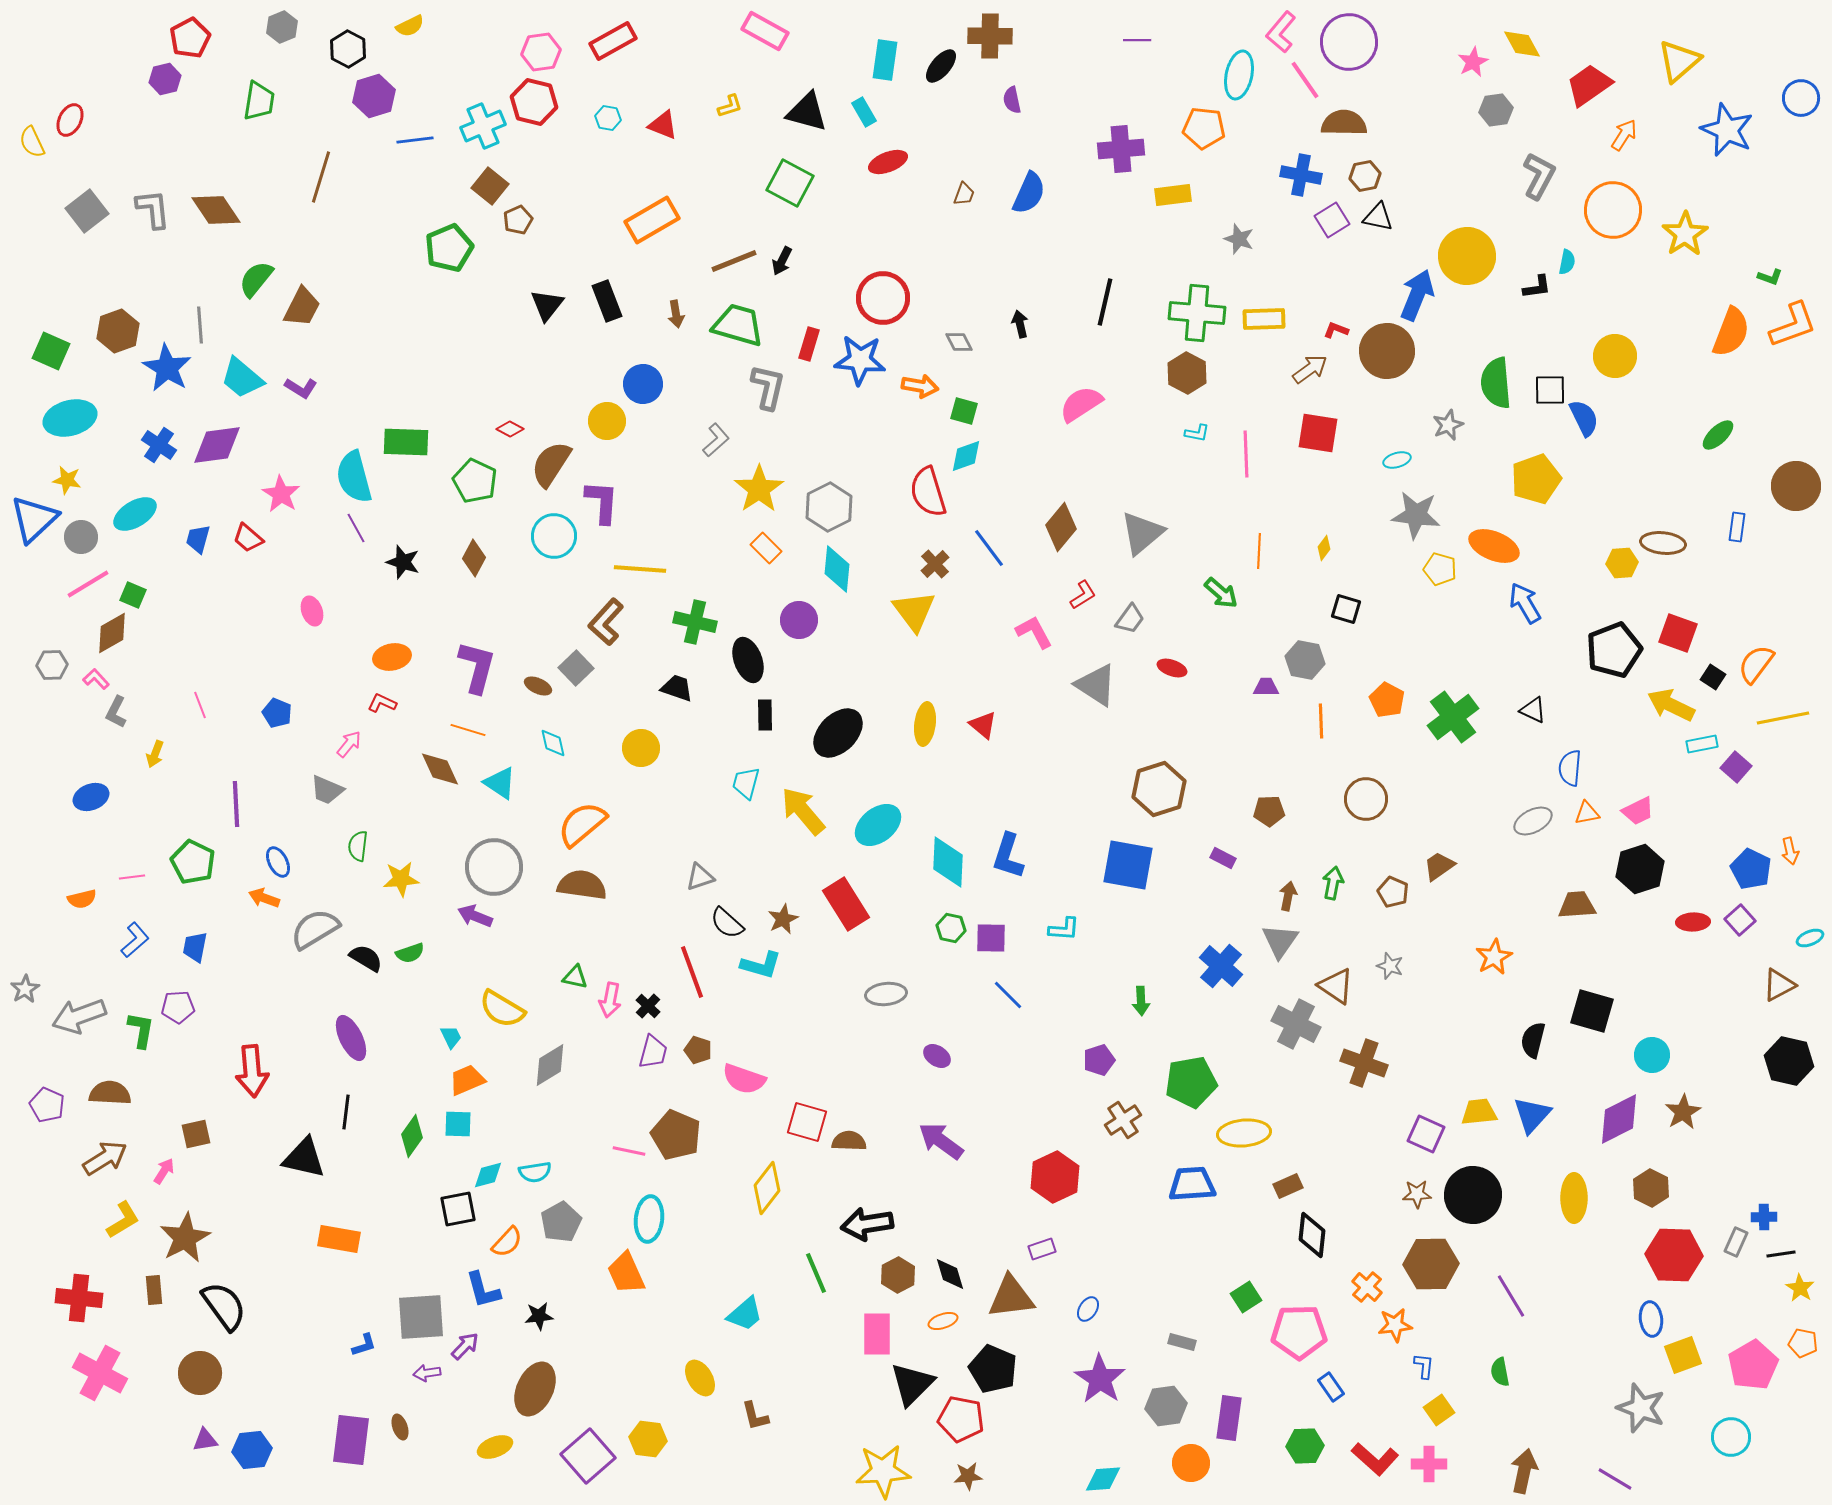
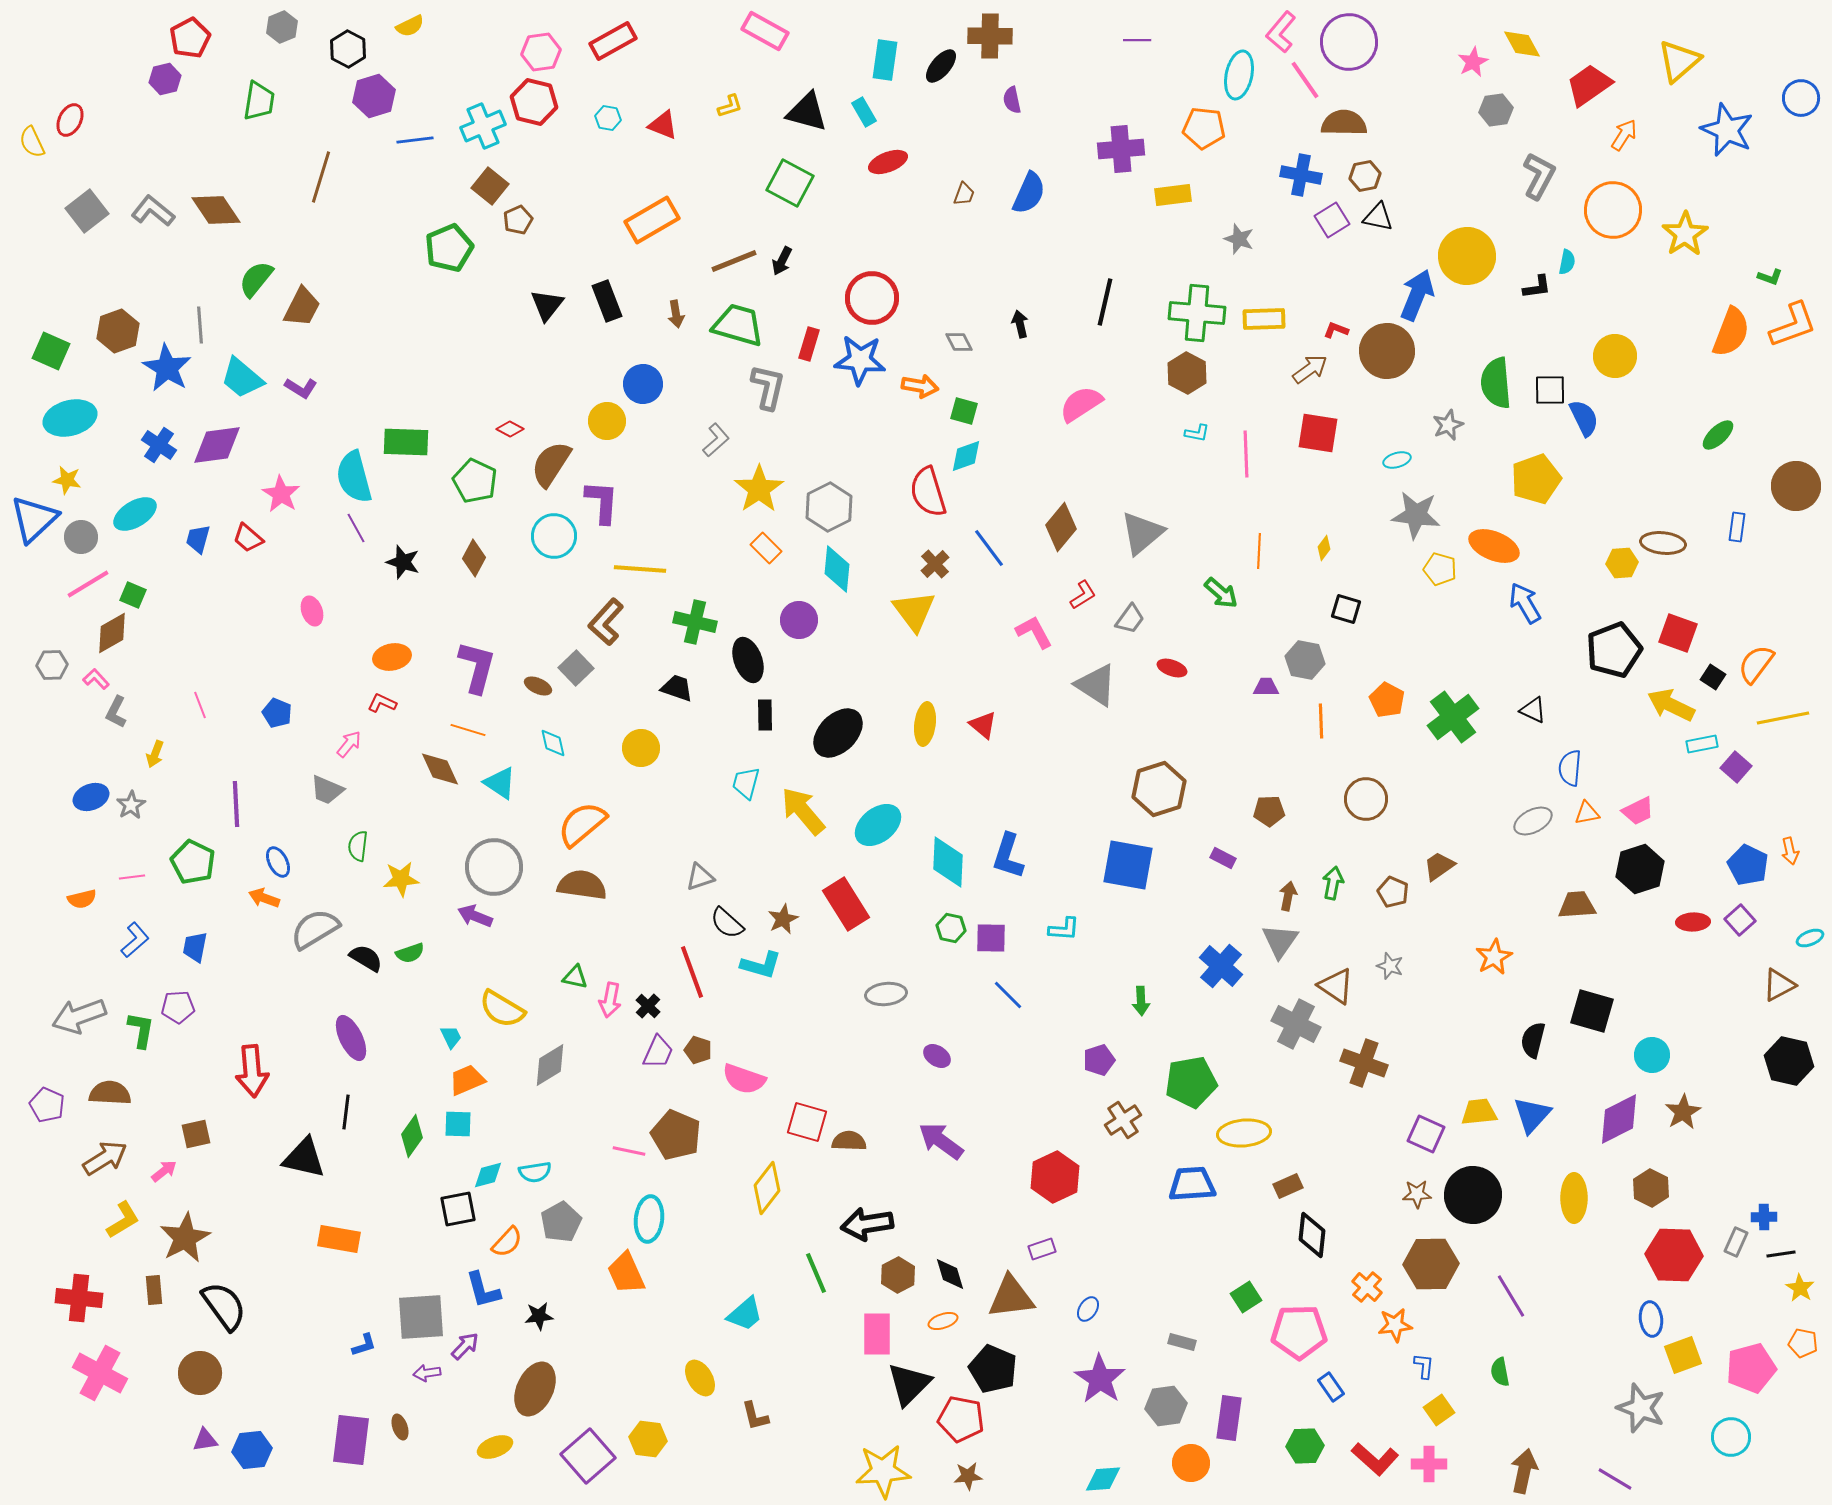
gray L-shape at (153, 209): moved 2 px down; rotated 45 degrees counterclockwise
red circle at (883, 298): moved 11 px left
blue pentagon at (1751, 869): moved 3 px left, 4 px up
gray star at (25, 989): moved 106 px right, 184 px up
purple trapezoid at (653, 1052): moved 5 px right; rotated 9 degrees clockwise
pink arrow at (164, 1171): rotated 20 degrees clockwise
pink pentagon at (1753, 1365): moved 2 px left, 3 px down; rotated 15 degrees clockwise
black triangle at (912, 1384): moved 3 px left
